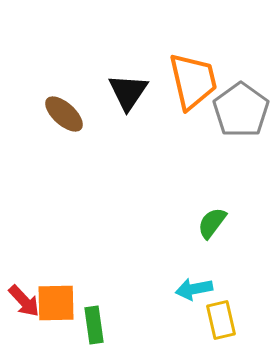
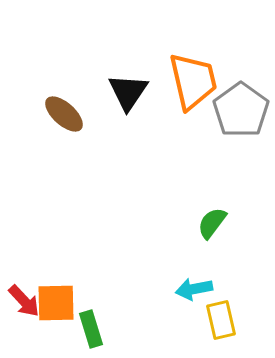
green rectangle: moved 3 px left, 4 px down; rotated 9 degrees counterclockwise
